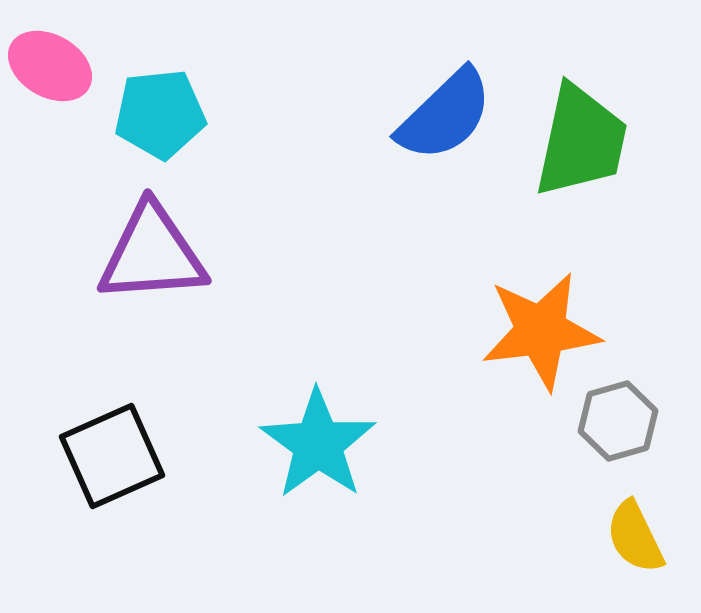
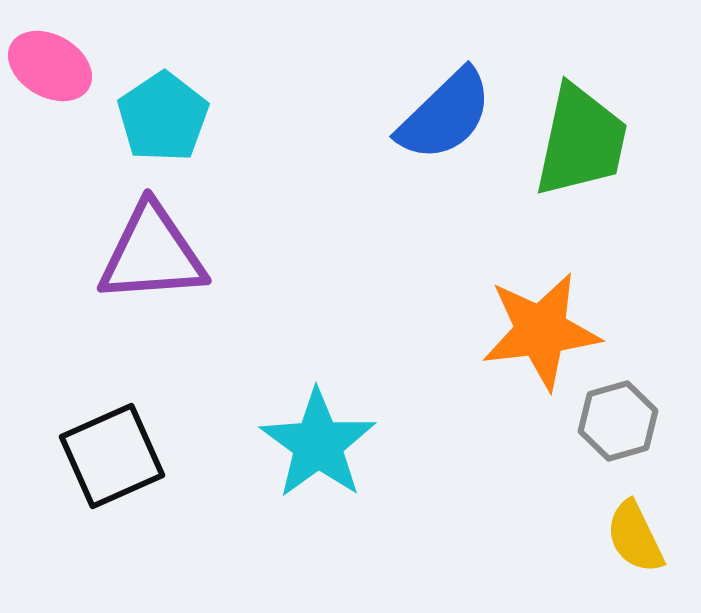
cyan pentagon: moved 3 px right, 3 px down; rotated 28 degrees counterclockwise
